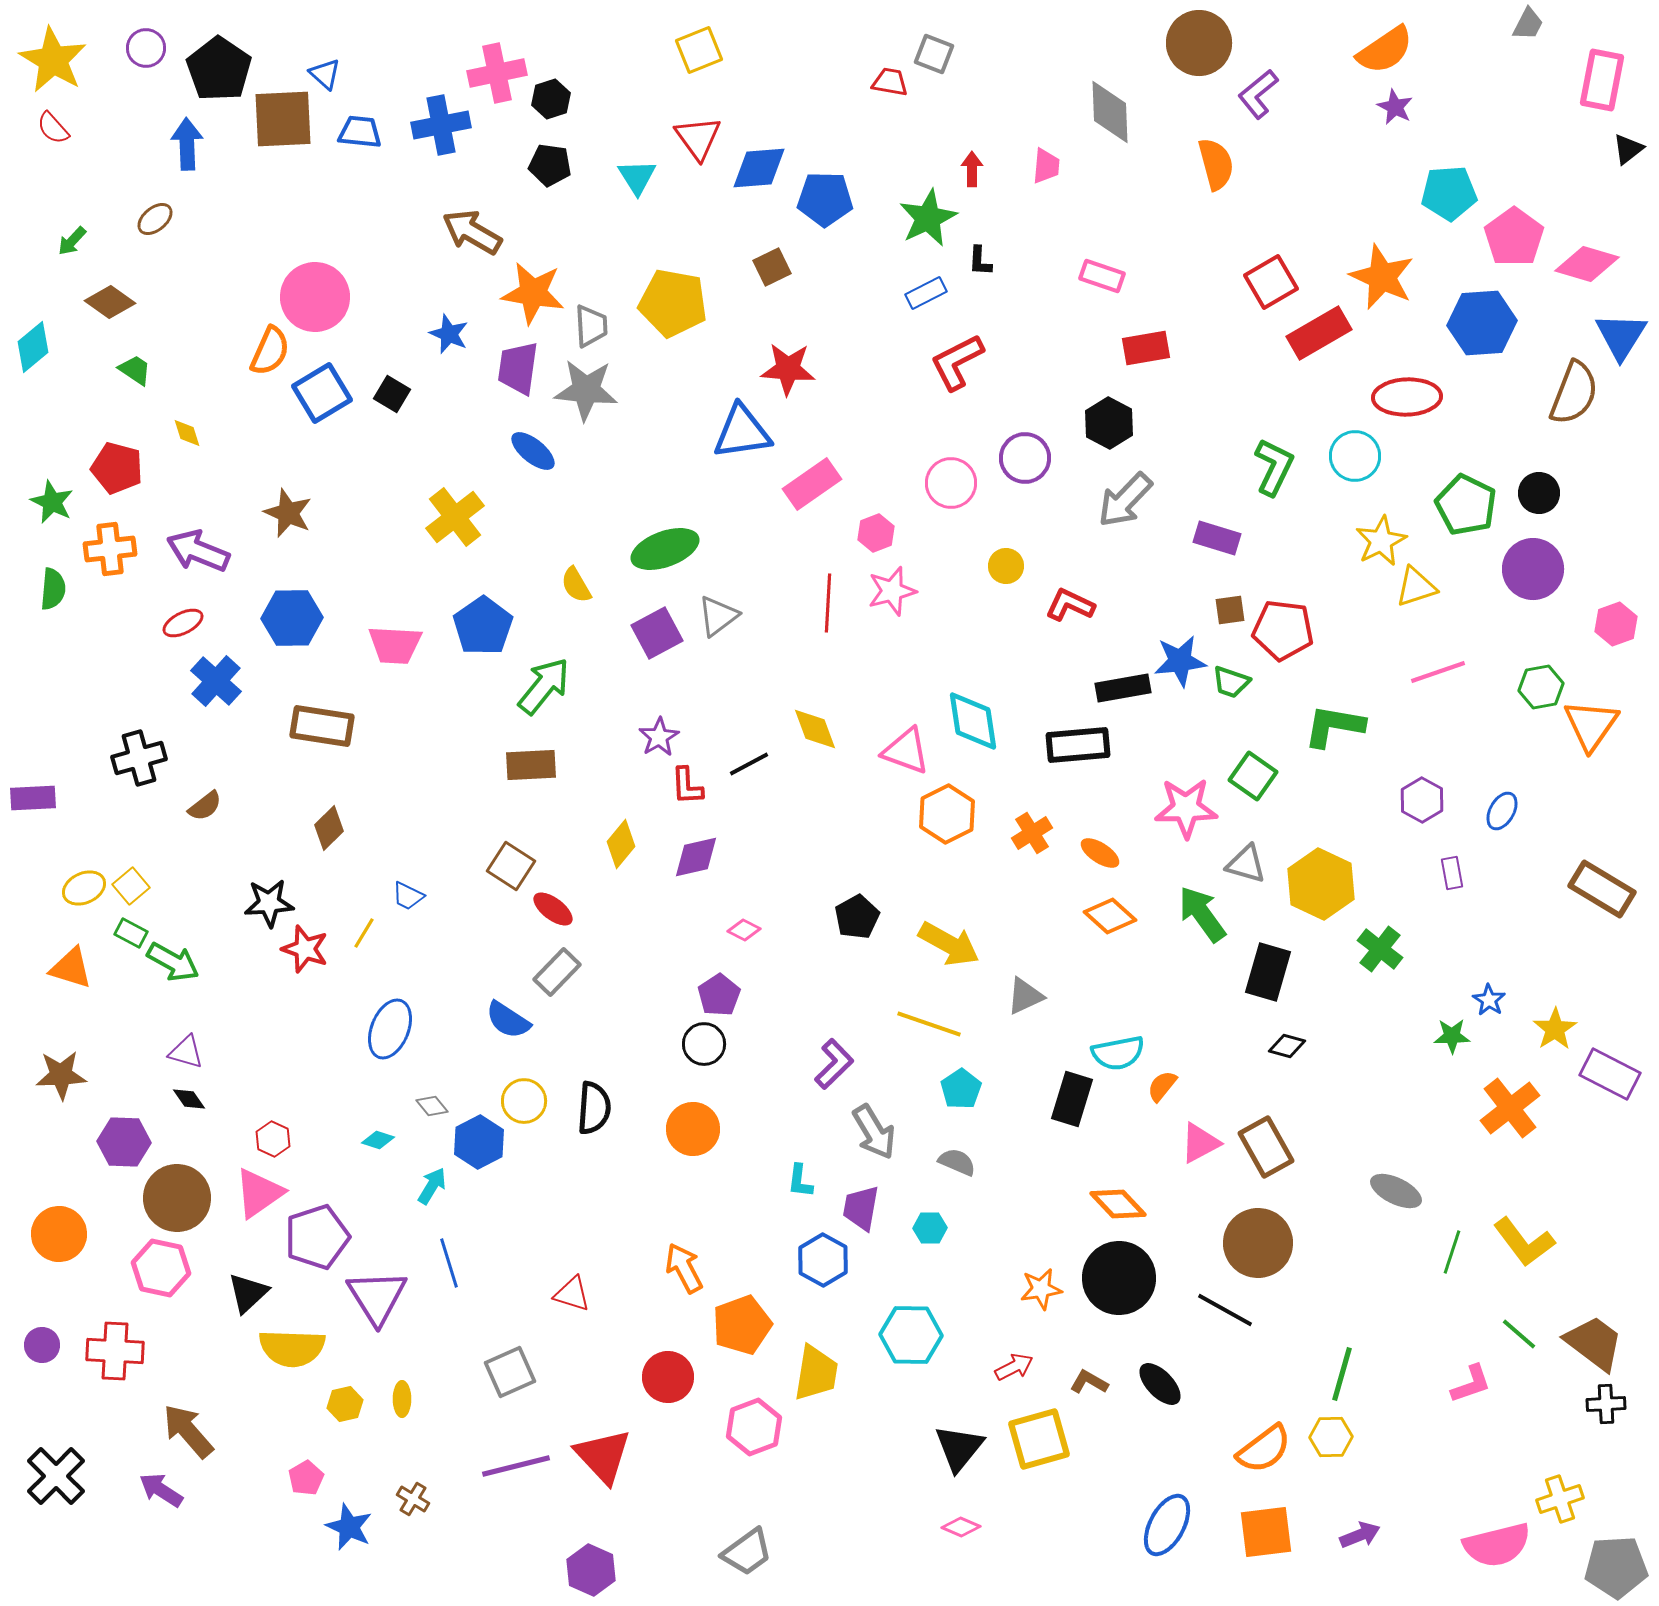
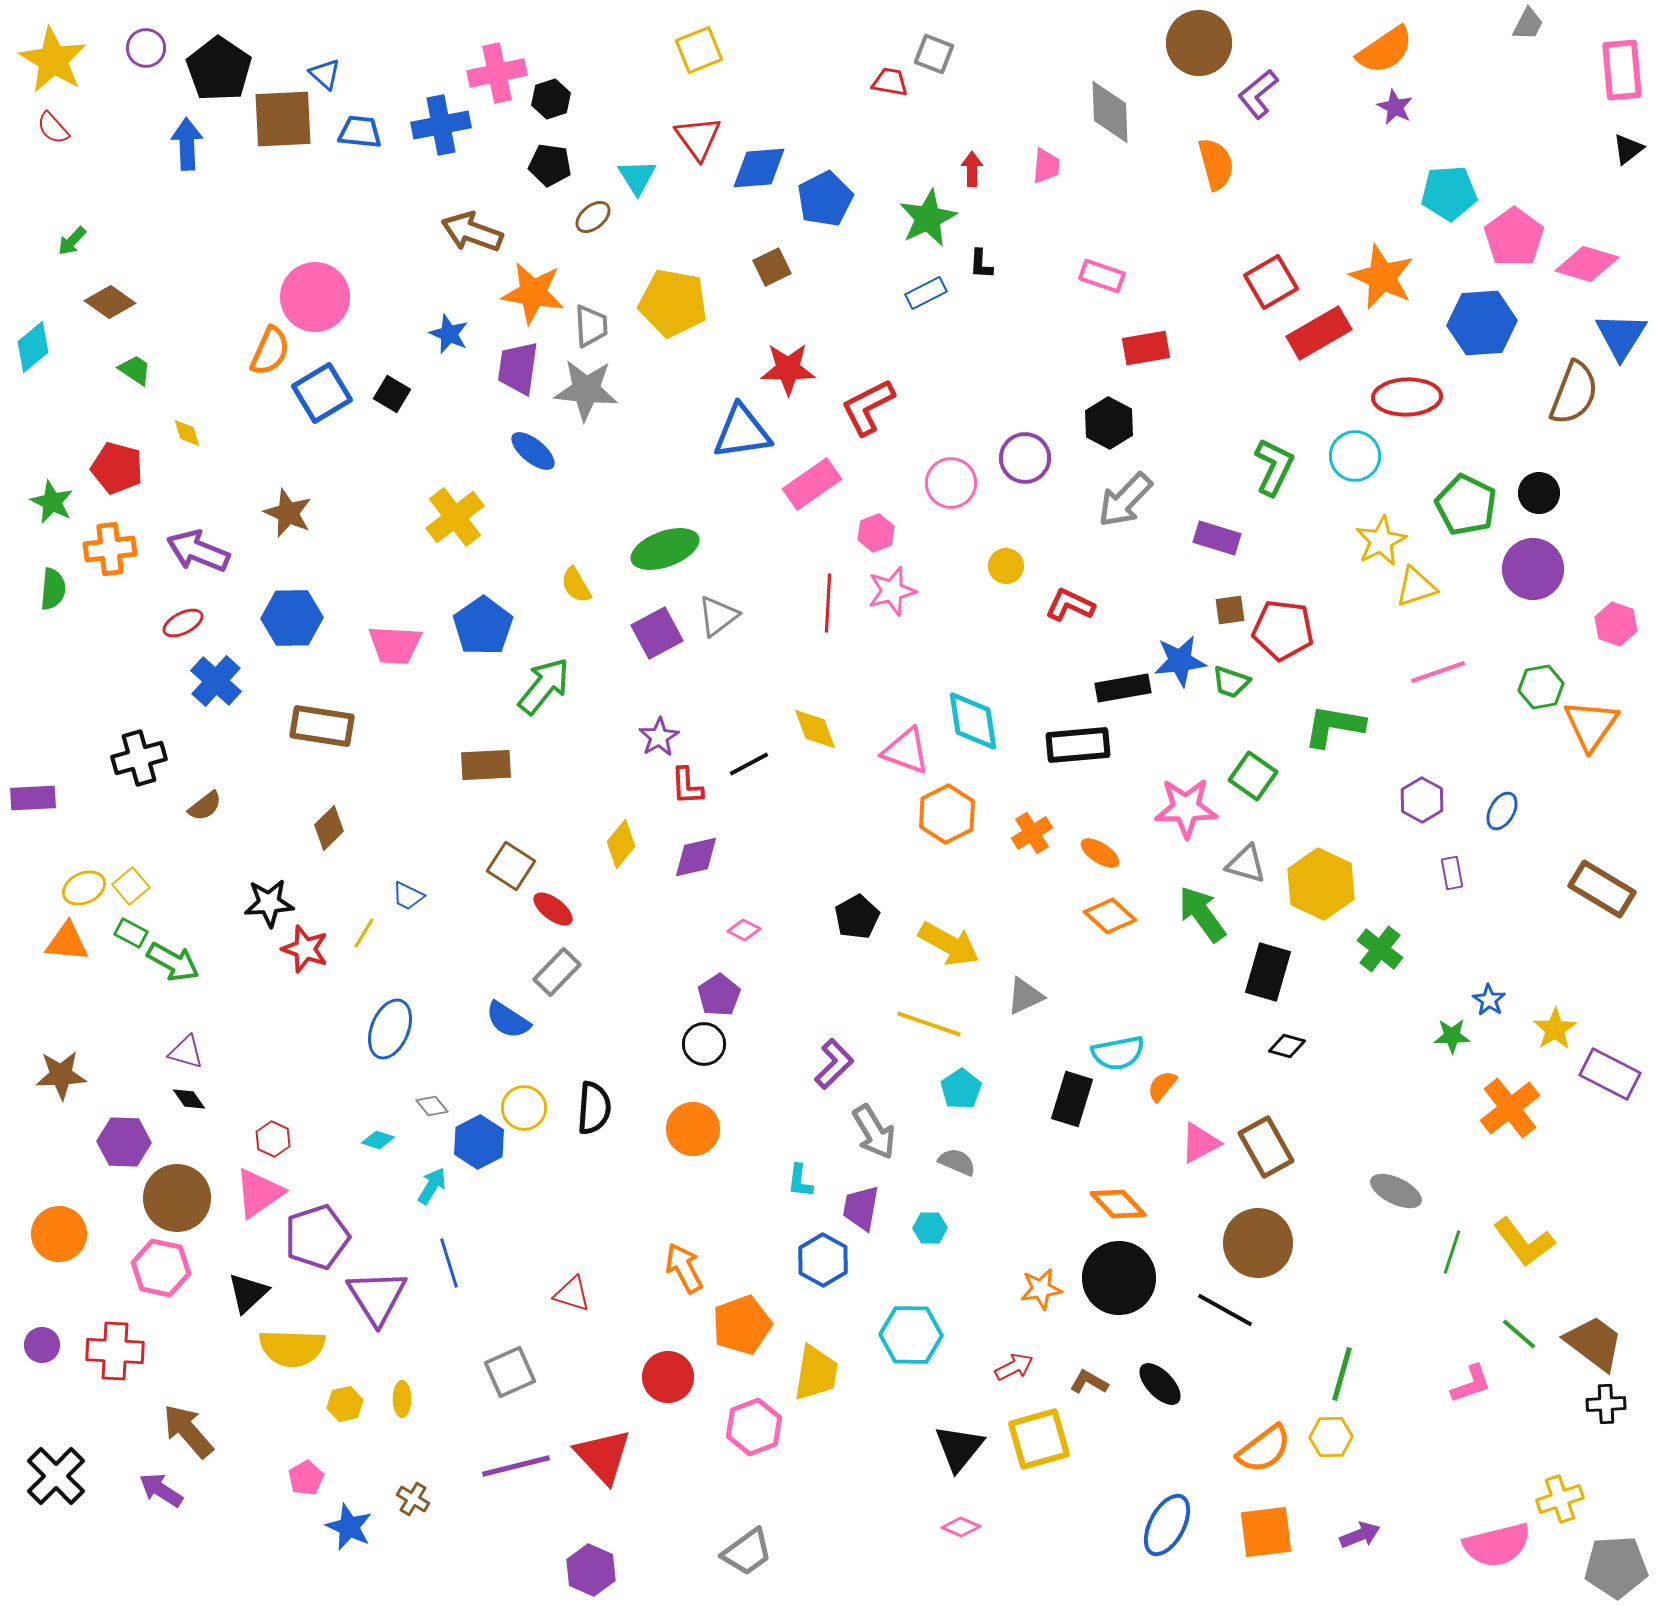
pink rectangle at (1602, 80): moved 20 px right, 10 px up; rotated 16 degrees counterclockwise
blue pentagon at (825, 199): rotated 28 degrees counterclockwise
brown ellipse at (155, 219): moved 438 px right, 2 px up
brown arrow at (472, 232): rotated 10 degrees counterclockwise
black L-shape at (980, 261): moved 1 px right, 3 px down
red L-shape at (957, 362): moved 89 px left, 45 px down
red star at (788, 369): rotated 4 degrees counterclockwise
pink hexagon at (1616, 624): rotated 21 degrees counterclockwise
brown rectangle at (531, 765): moved 45 px left
orange triangle at (71, 968): moved 4 px left, 26 px up; rotated 12 degrees counterclockwise
yellow circle at (524, 1101): moved 7 px down
